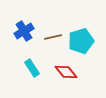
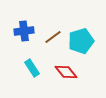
blue cross: rotated 24 degrees clockwise
brown line: rotated 24 degrees counterclockwise
